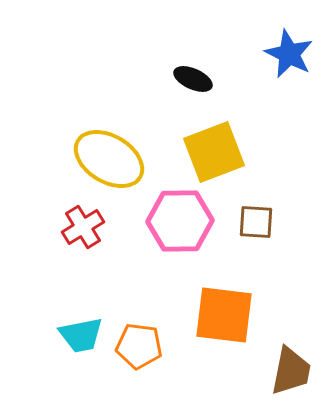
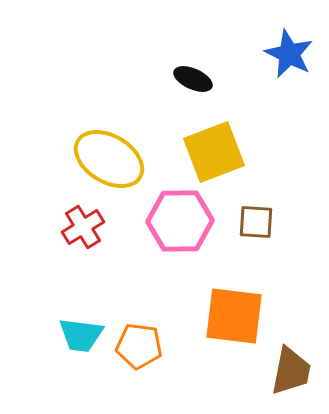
orange square: moved 10 px right, 1 px down
cyan trapezoid: rotated 18 degrees clockwise
